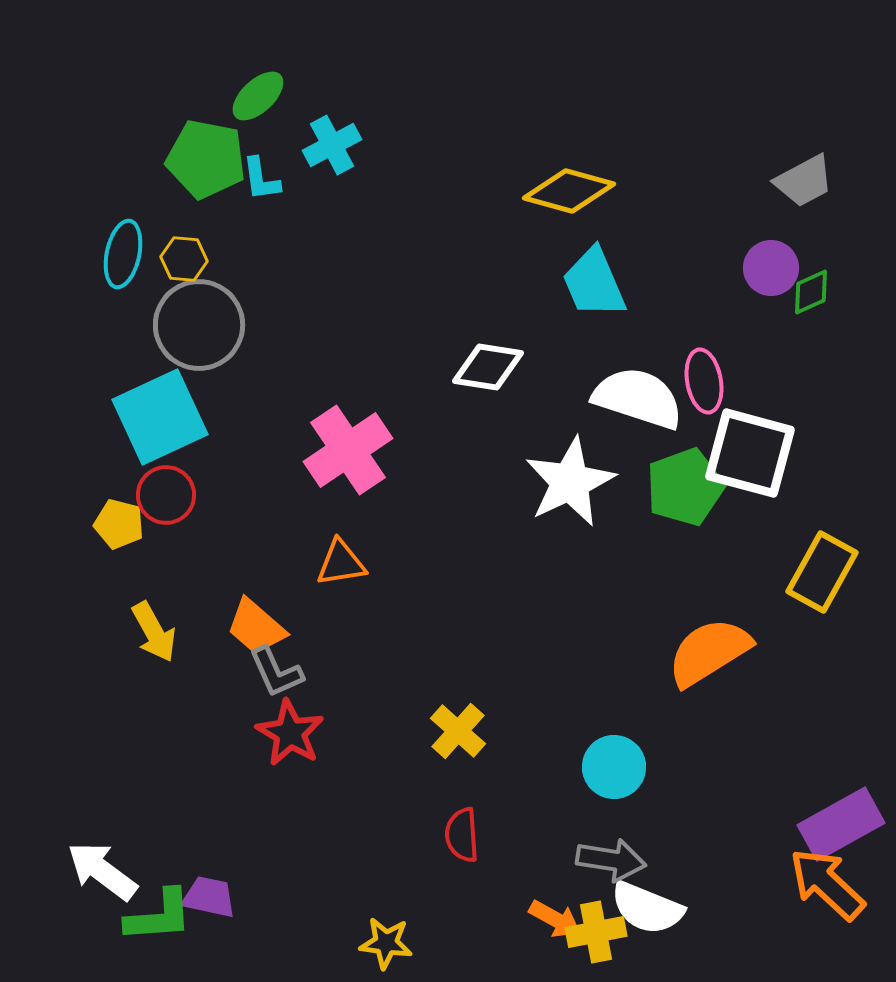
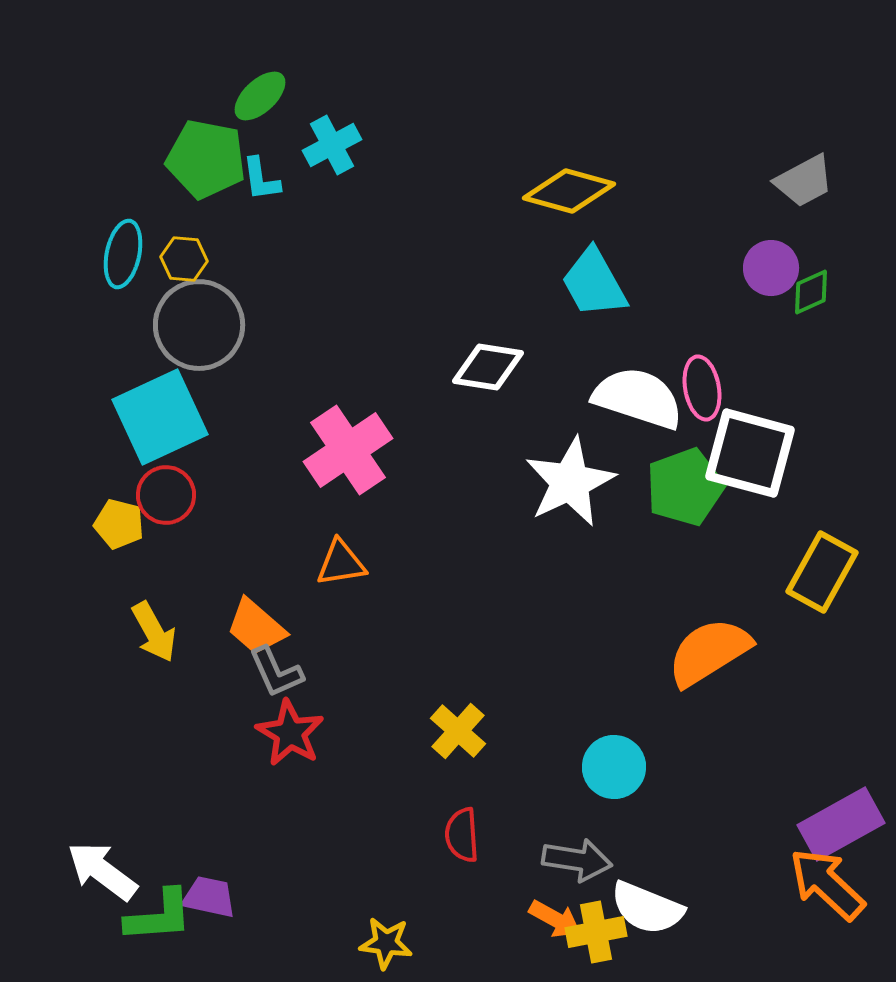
green ellipse at (258, 96): moved 2 px right
cyan trapezoid at (594, 283): rotated 6 degrees counterclockwise
pink ellipse at (704, 381): moved 2 px left, 7 px down
gray arrow at (611, 860): moved 34 px left
